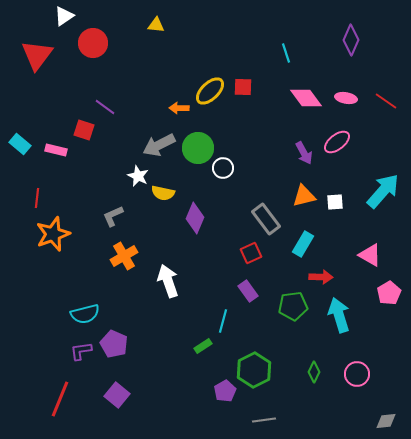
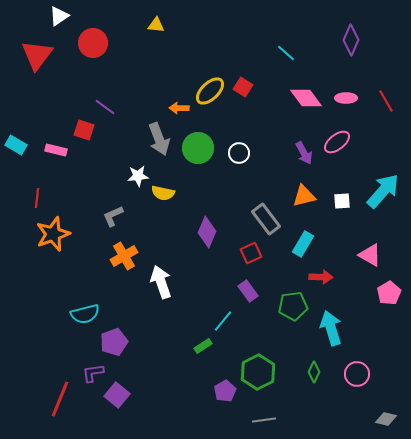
white triangle at (64, 16): moved 5 px left
cyan line at (286, 53): rotated 30 degrees counterclockwise
red square at (243, 87): rotated 30 degrees clockwise
pink ellipse at (346, 98): rotated 10 degrees counterclockwise
red line at (386, 101): rotated 25 degrees clockwise
cyan rectangle at (20, 144): moved 4 px left, 1 px down; rotated 10 degrees counterclockwise
gray arrow at (159, 145): moved 6 px up; rotated 84 degrees counterclockwise
white circle at (223, 168): moved 16 px right, 15 px up
white star at (138, 176): rotated 30 degrees counterclockwise
white square at (335, 202): moved 7 px right, 1 px up
purple diamond at (195, 218): moved 12 px right, 14 px down
white arrow at (168, 281): moved 7 px left, 1 px down
cyan arrow at (339, 315): moved 8 px left, 13 px down
cyan line at (223, 321): rotated 25 degrees clockwise
purple pentagon at (114, 344): moved 2 px up; rotated 28 degrees clockwise
purple L-shape at (81, 351): moved 12 px right, 22 px down
green hexagon at (254, 370): moved 4 px right, 2 px down
gray diamond at (386, 421): moved 2 px up; rotated 20 degrees clockwise
